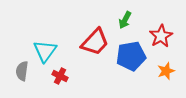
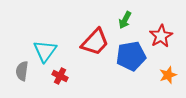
orange star: moved 2 px right, 4 px down
